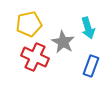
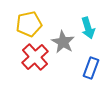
red cross: rotated 24 degrees clockwise
blue rectangle: moved 2 px down
